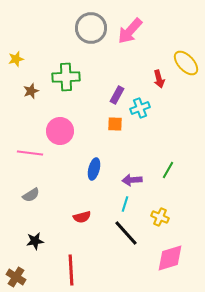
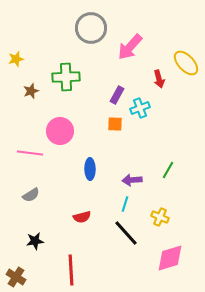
pink arrow: moved 16 px down
blue ellipse: moved 4 px left; rotated 15 degrees counterclockwise
